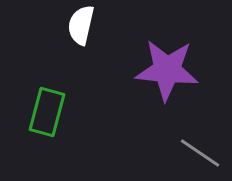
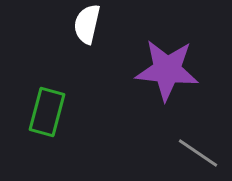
white semicircle: moved 6 px right, 1 px up
gray line: moved 2 px left
